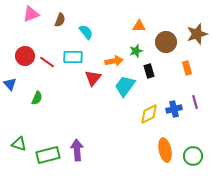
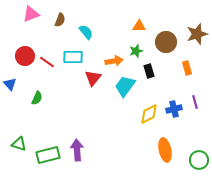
green circle: moved 6 px right, 4 px down
